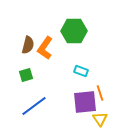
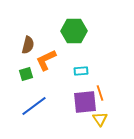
orange L-shape: moved 1 px right, 12 px down; rotated 30 degrees clockwise
cyan rectangle: rotated 24 degrees counterclockwise
green square: moved 1 px up
